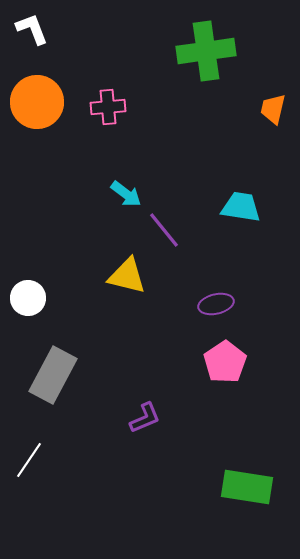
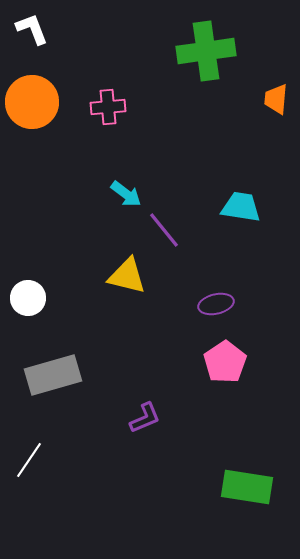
orange circle: moved 5 px left
orange trapezoid: moved 3 px right, 10 px up; rotated 8 degrees counterclockwise
gray rectangle: rotated 46 degrees clockwise
